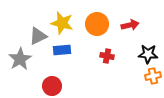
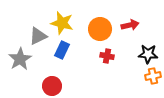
orange circle: moved 3 px right, 5 px down
blue rectangle: rotated 60 degrees counterclockwise
